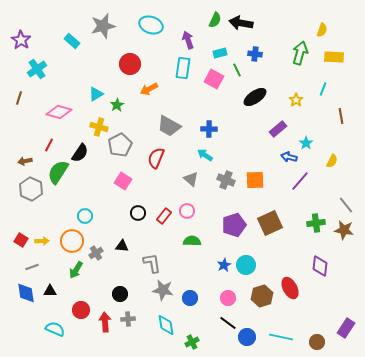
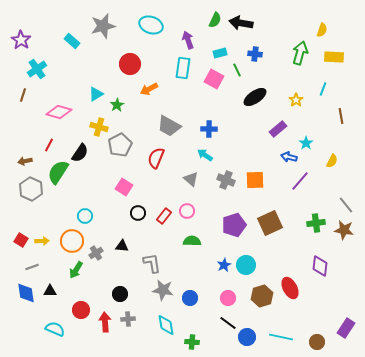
brown line at (19, 98): moved 4 px right, 3 px up
pink square at (123, 181): moved 1 px right, 6 px down
green cross at (192, 342): rotated 32 degrees clockwise
